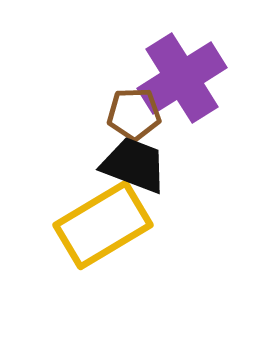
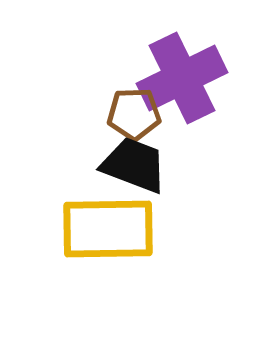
purple cross: rotated 6 degrees clockwise
yellow rectangle: moved 5 px right, 4 px down; rotated 30 degrees clockwise
